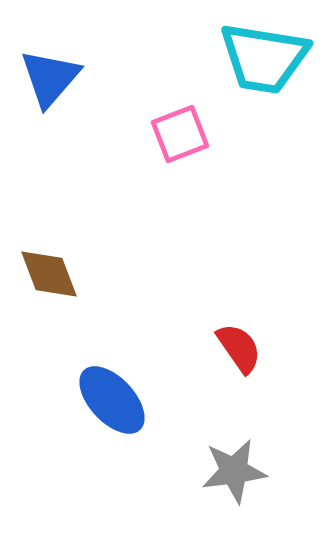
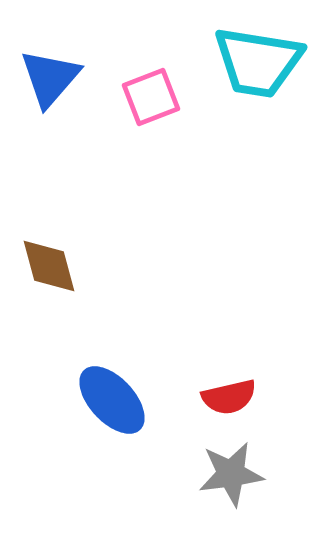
cyan trapezoid: moved 6 px left, 4 px down
pink square: moved 29 px left, 37 px up
brown diamond: moved 8 px up; rotated 6 degrees clockwise
red semicircle: moved 10 px left, 49 px down; rotated 112 degrees clockwise
gray star: moved 3 px left, 3 px down
